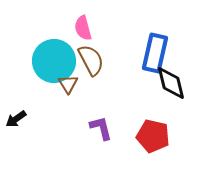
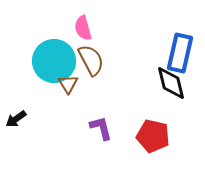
blue rectangle: moved 25 px right
